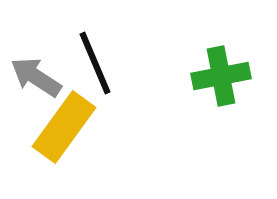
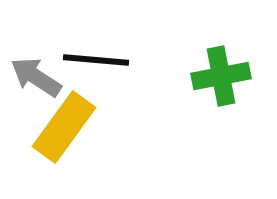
black line: moved 1 px right, 3 px up; rotated 62 degrees counterclockwise
